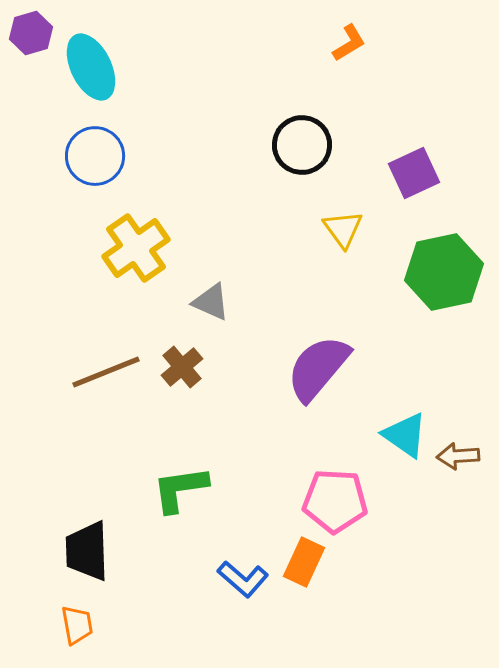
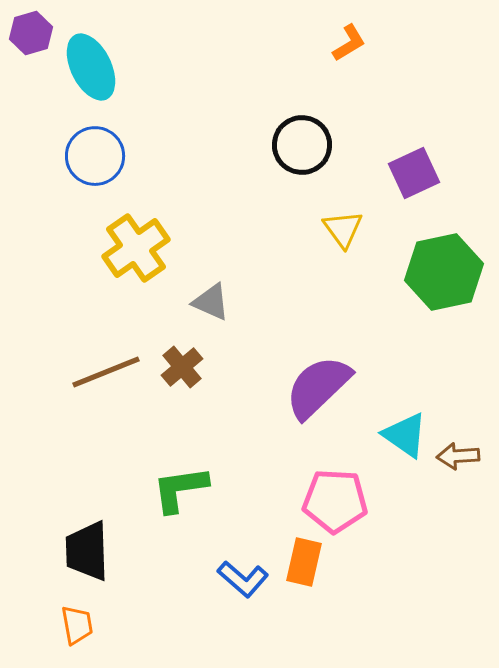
purple semicircle: moved 19 px down; rotated 6 degrees clockwise
orange rectangle: rotated 12 degrees counterclockwise
